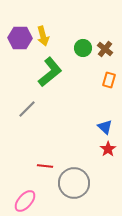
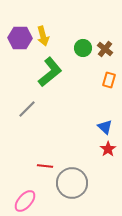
gray circle: moved 2 px left
